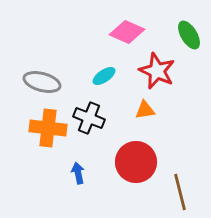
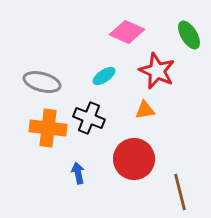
red circle: moved 2 px left, 3 px up
